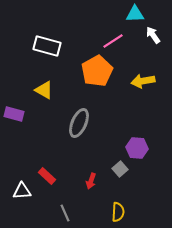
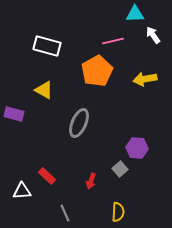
pink line: rotated 20 degrees clockwise
yellow arrow: moved 2 px right, 2 px up
